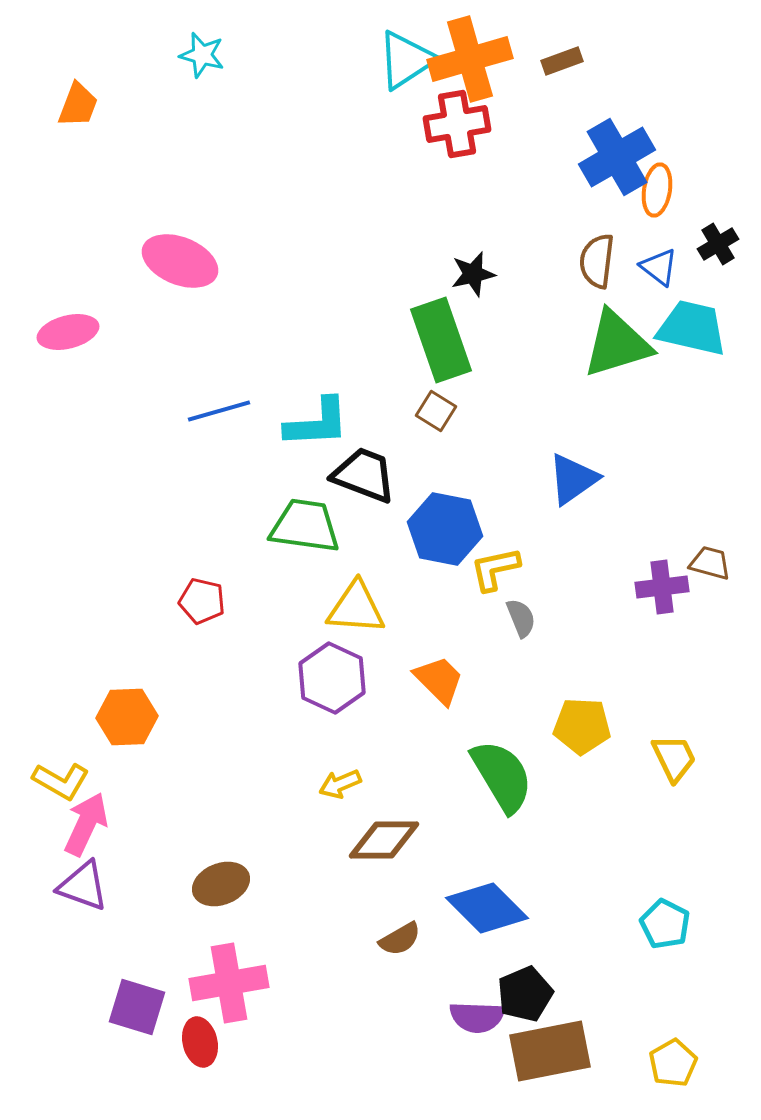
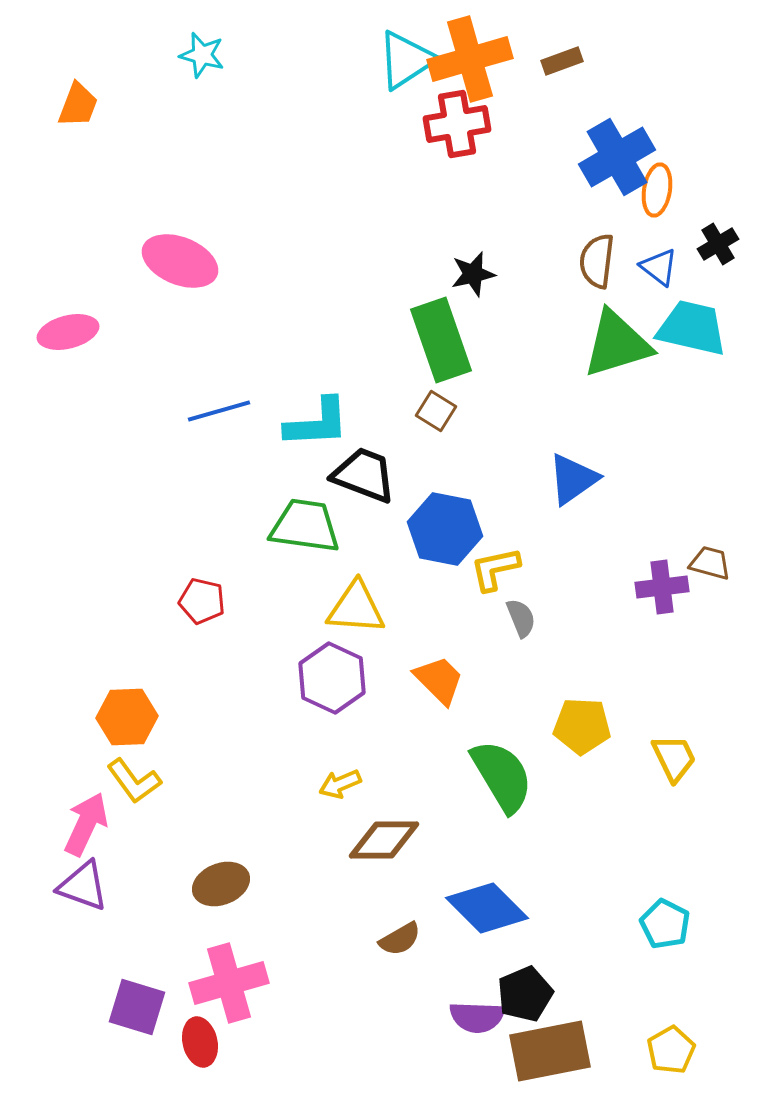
yellow L-shape at (61, 781): moved 73 px right; rotated 24 degrees clockwise
pink cross at (229, 983): rotated 6 degrees counterclockwise
yellow pentagon at (673, 1063): moved 2 px left, 13 px up
